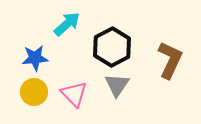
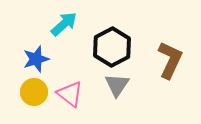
cyan arrow: moved 3 px left
blue star: moved 1 px right, 1 px down; rotated 12 degrees counterclockwise
pink triangle: moved 4 px left; rotated 8 degrees counterclockwise
